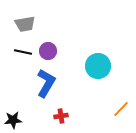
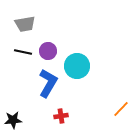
cyan circle: moved 21 px left
blue L-shape: moved 2 px right
